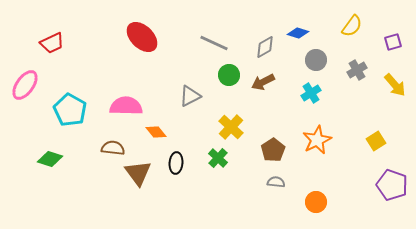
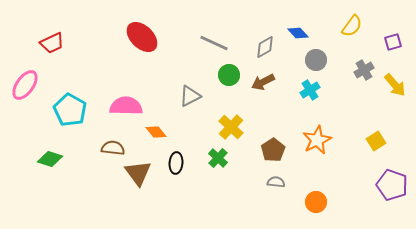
blue diamond: rotated 30 degrees clockwise
gray cross: moved 7 px right
cyan cross: moved 1 px left, 3 px up
